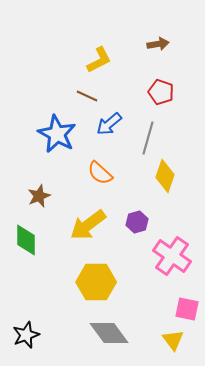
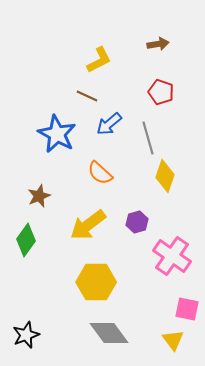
gray line: rotated 32 degrees counterclockwise
green diamond: rotated 36 degrees clockwise
